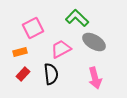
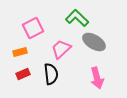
pink trapezoid: rotated 15 degrees counterclockwise
red rectangle: rotated 24 degrees clockwise
pink arrow: moved 2 px right
